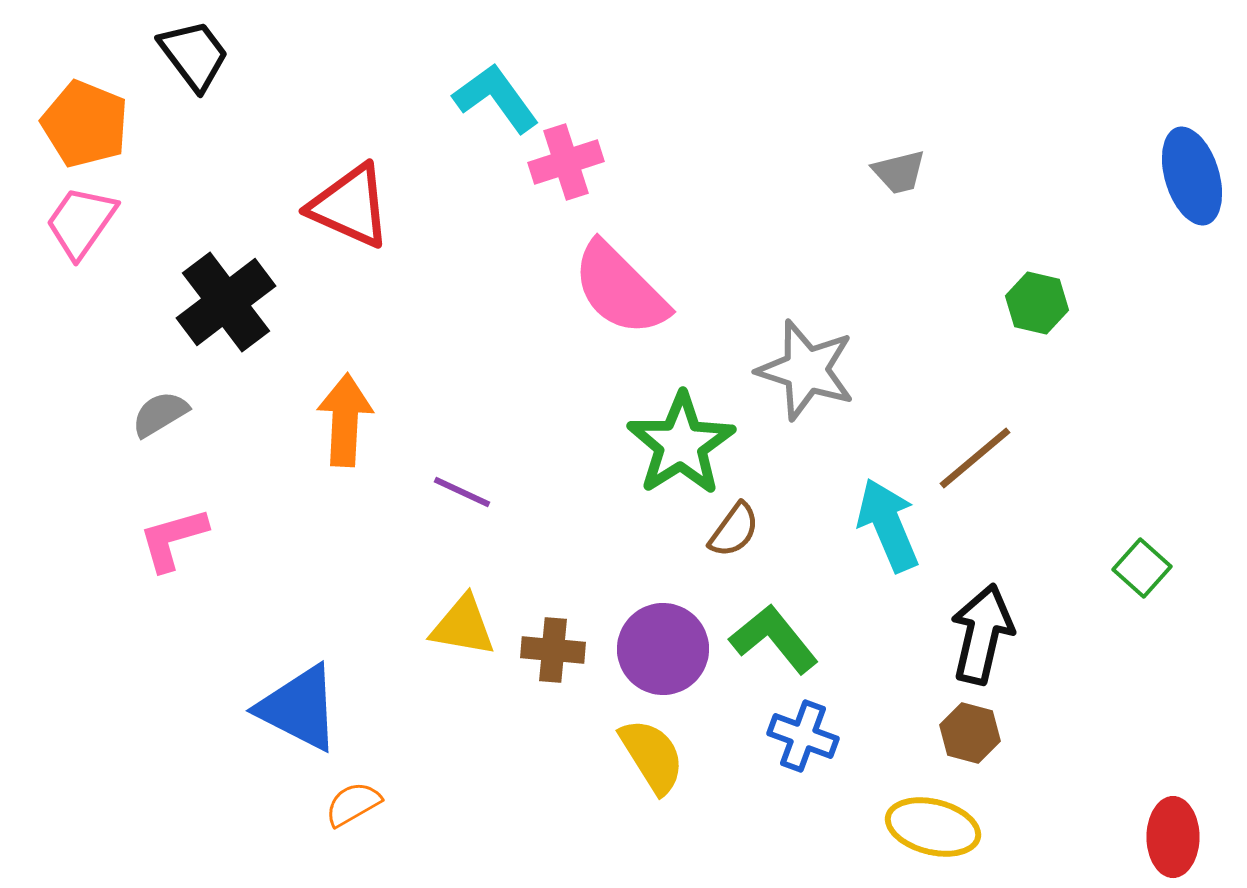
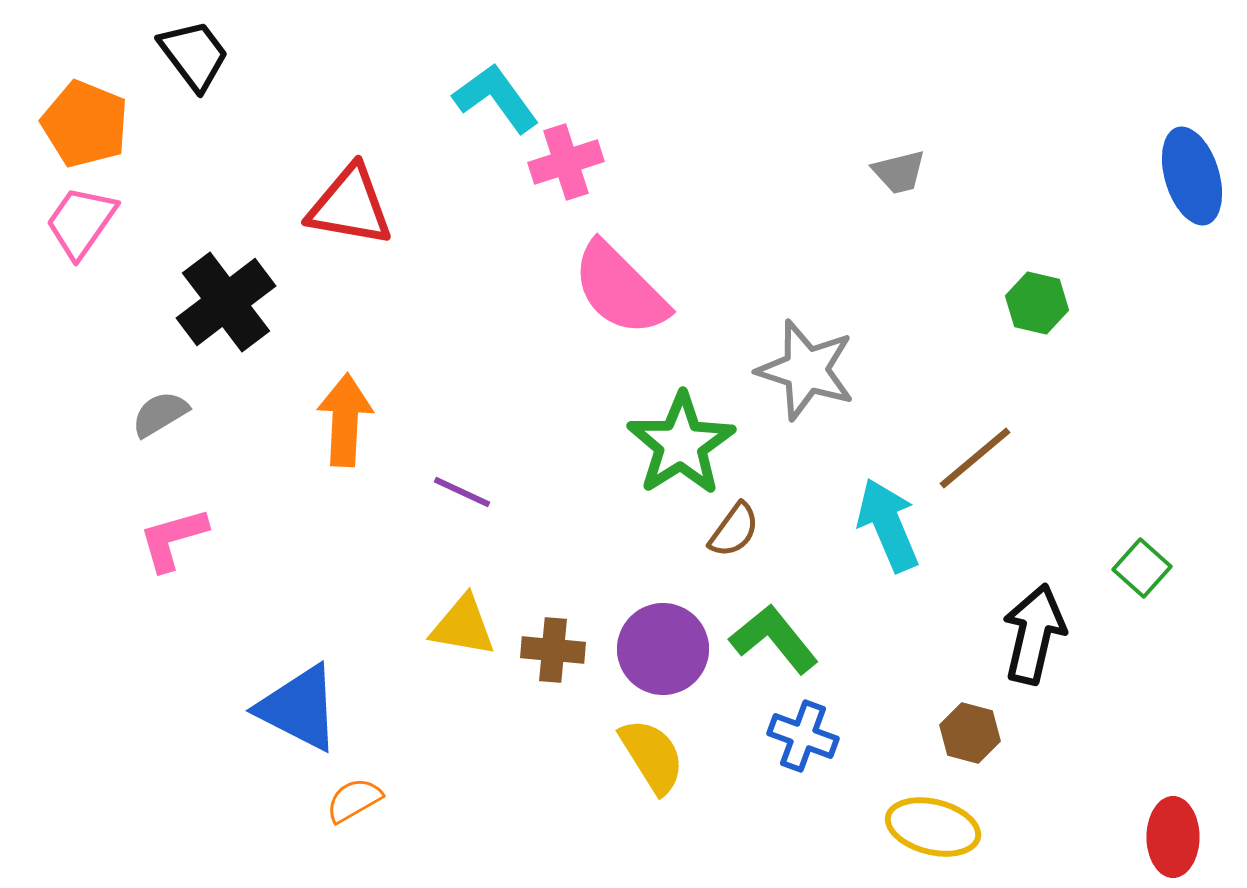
red triangle: rotated 14 degrees counterclockwise
black arrow: moved 52 px right
orange semicircle: moved 1 px right, 4 px up
